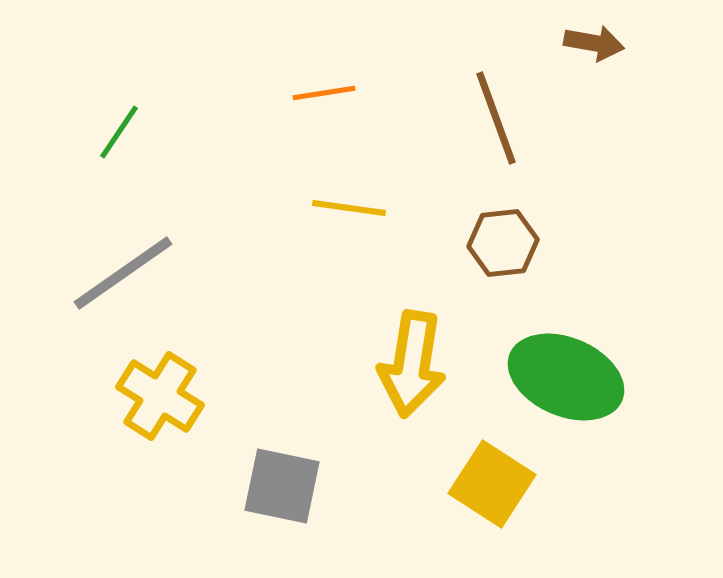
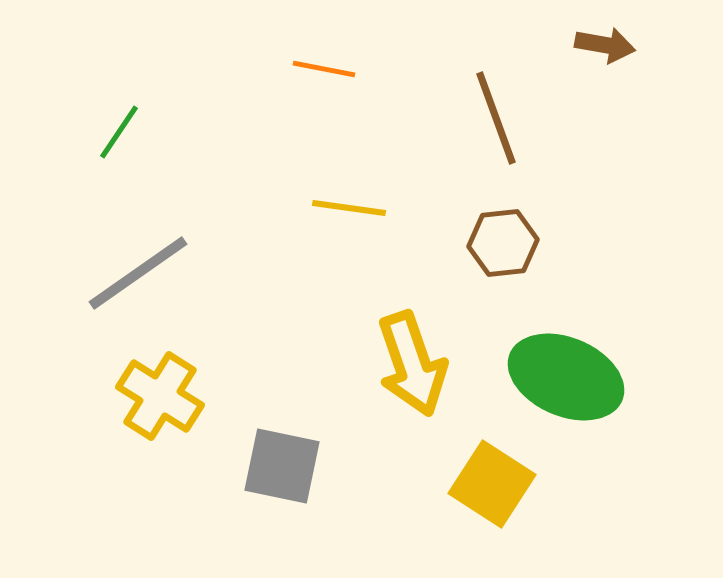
brown arrow: moved 11 px right, 2 px down
orange line: moved 24 px up; rotated 20 degrees clockwise
gray line: moved 15 px right
yellow arrow: rotated 28 degrees counterclockwise
gray square: moved 20 px up
